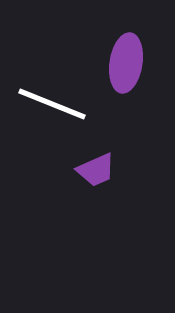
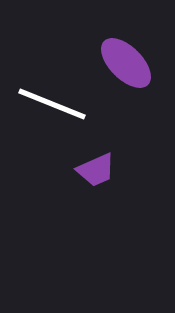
purple ellipse: rotated 54 degrees counterclockwise
